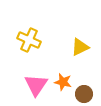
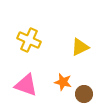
pink triangle: moved 10 px left; rotated 45 degrees counterclockwise
